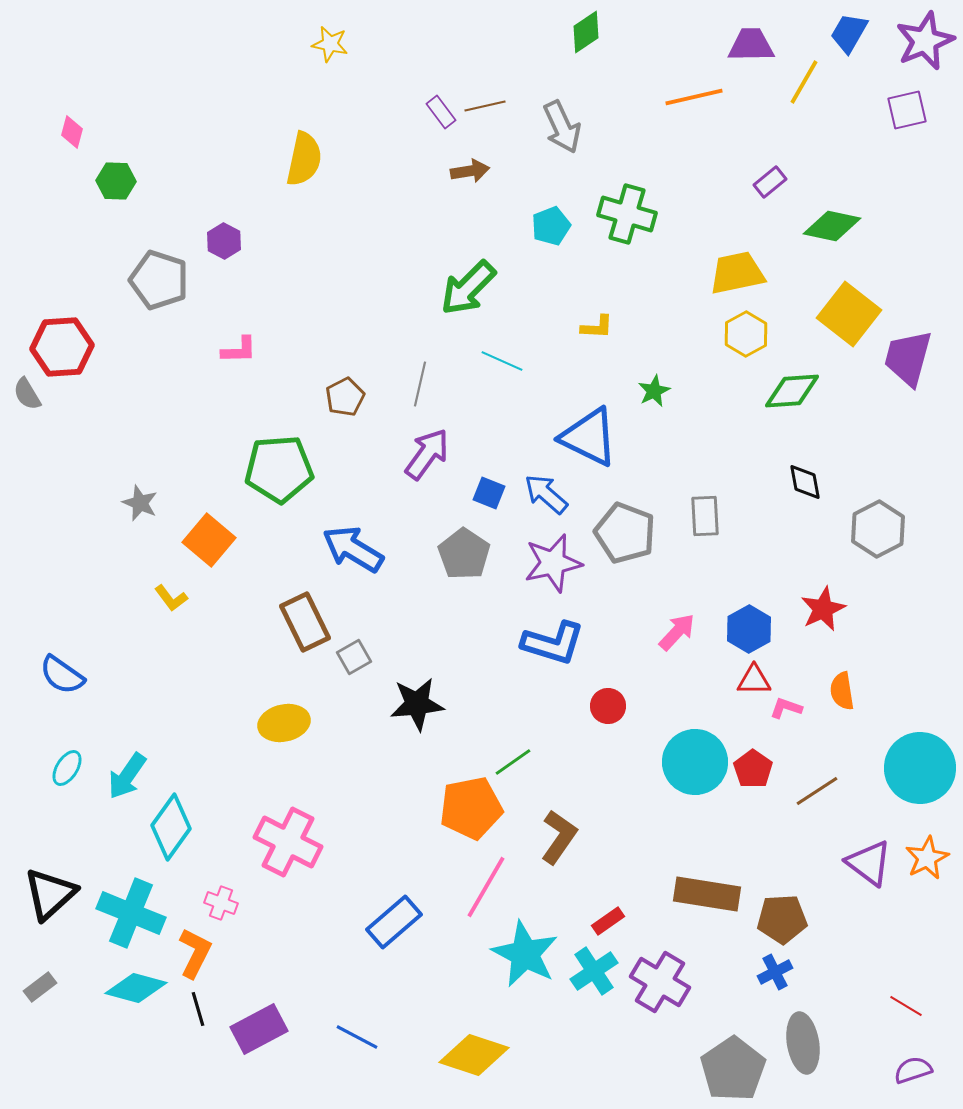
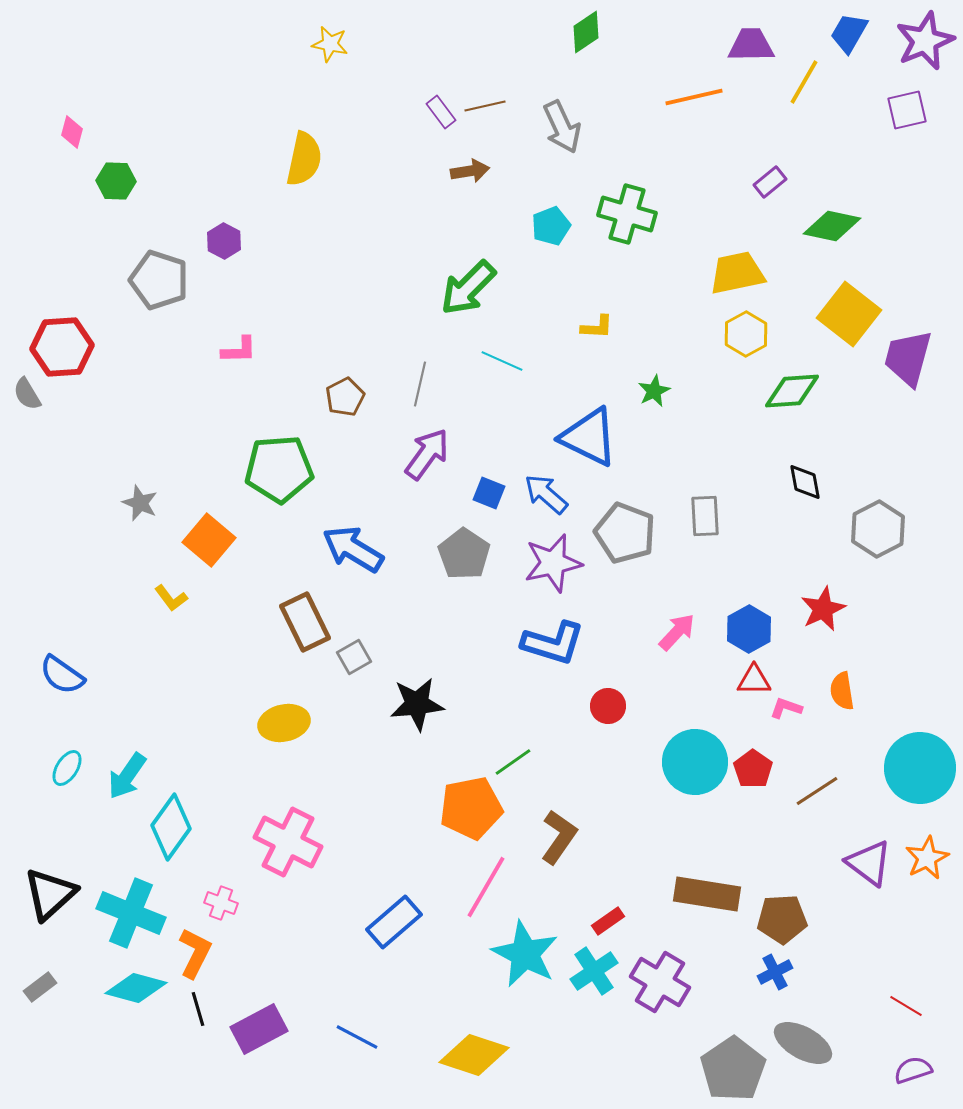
gray ellipse at (803, 1043): rotated 52 degrees counterclockwise
